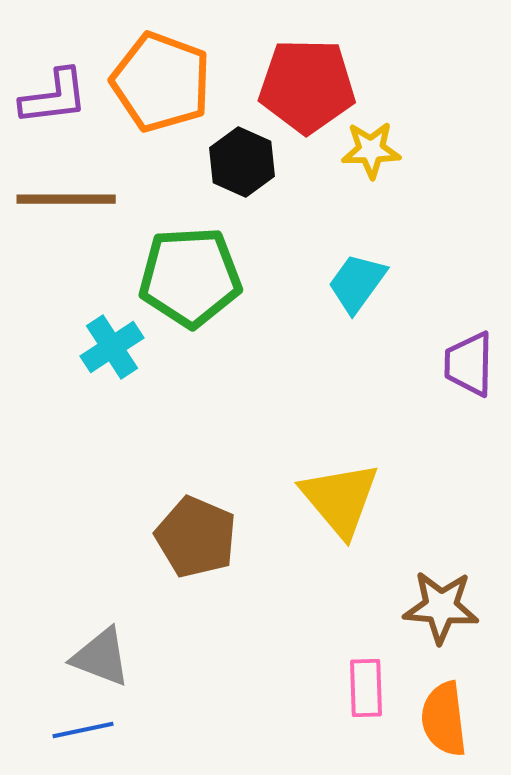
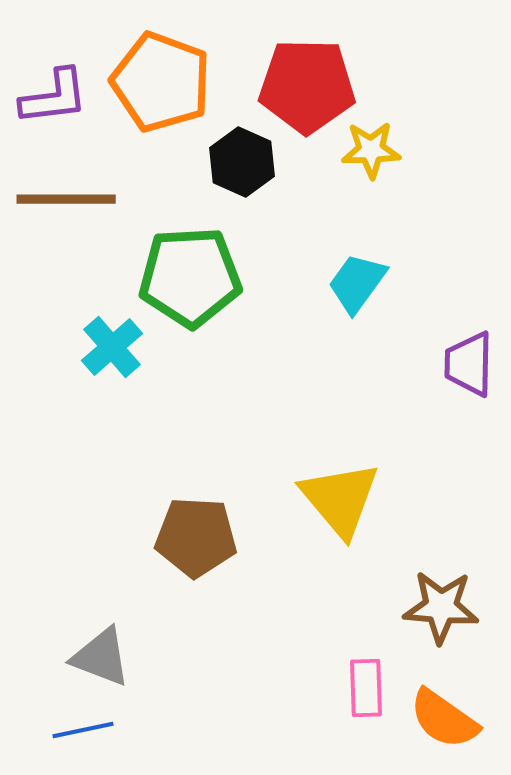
cyan cross: rotated 8 degrees counterclockwise
brown pentagon: rotated 20 degrees counterclockwise
orange semicircle: rotated 48 degrees counterclockwise
